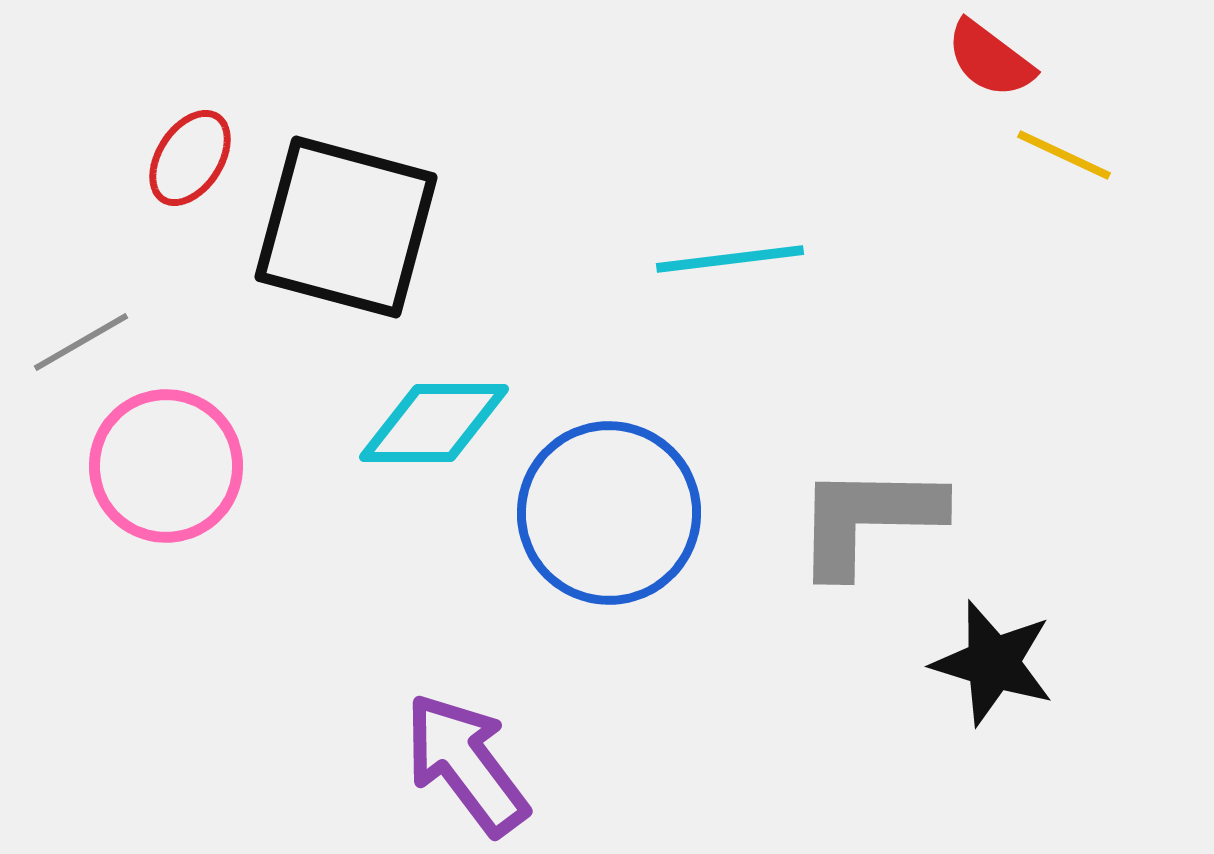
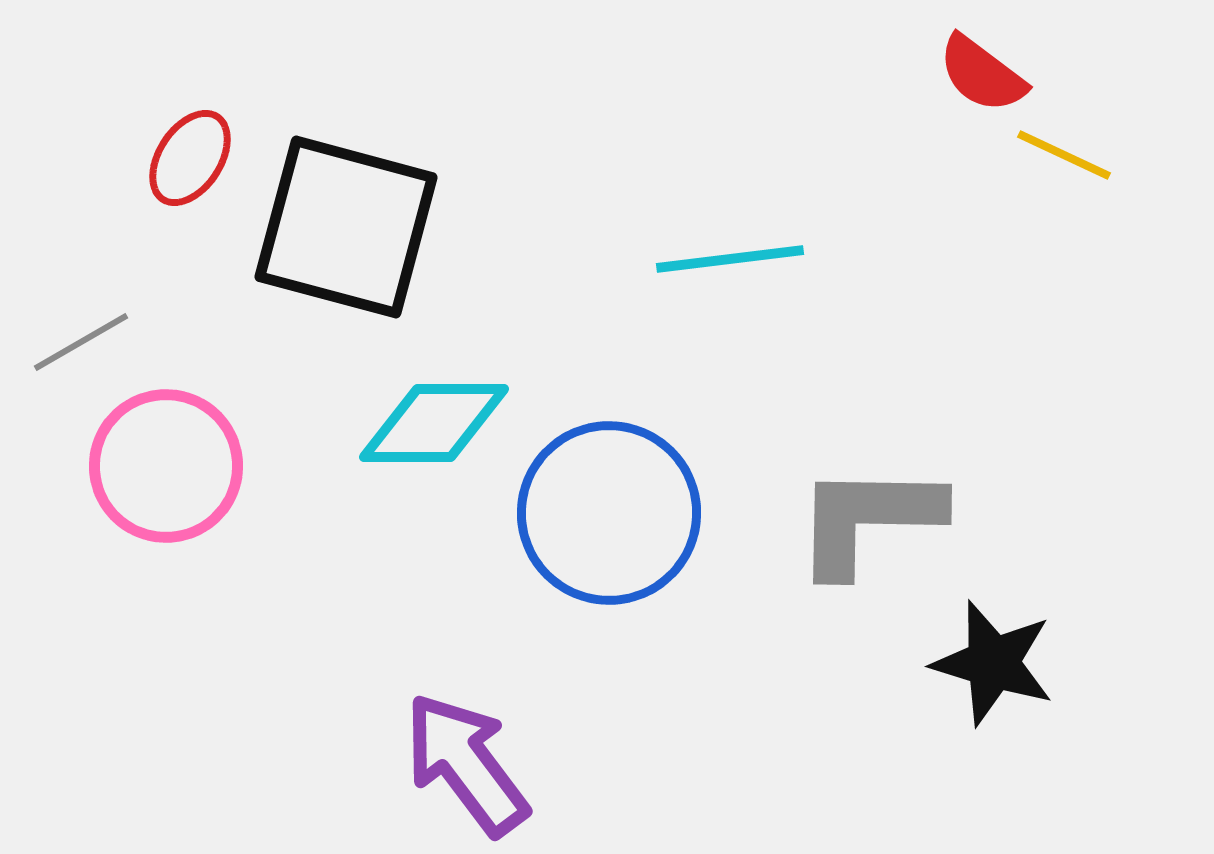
red semicircle: moved 8 px left, 15 px down
